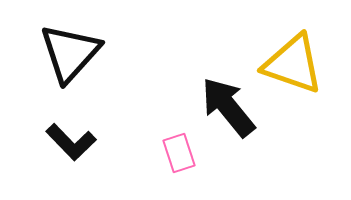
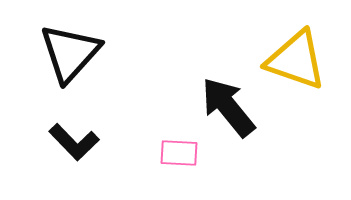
yellow triangle: moved 3 px right, 4 px up
black L-shape: moved 3 px right
pink rectangle: rotated 69 degrees counterclockwise
